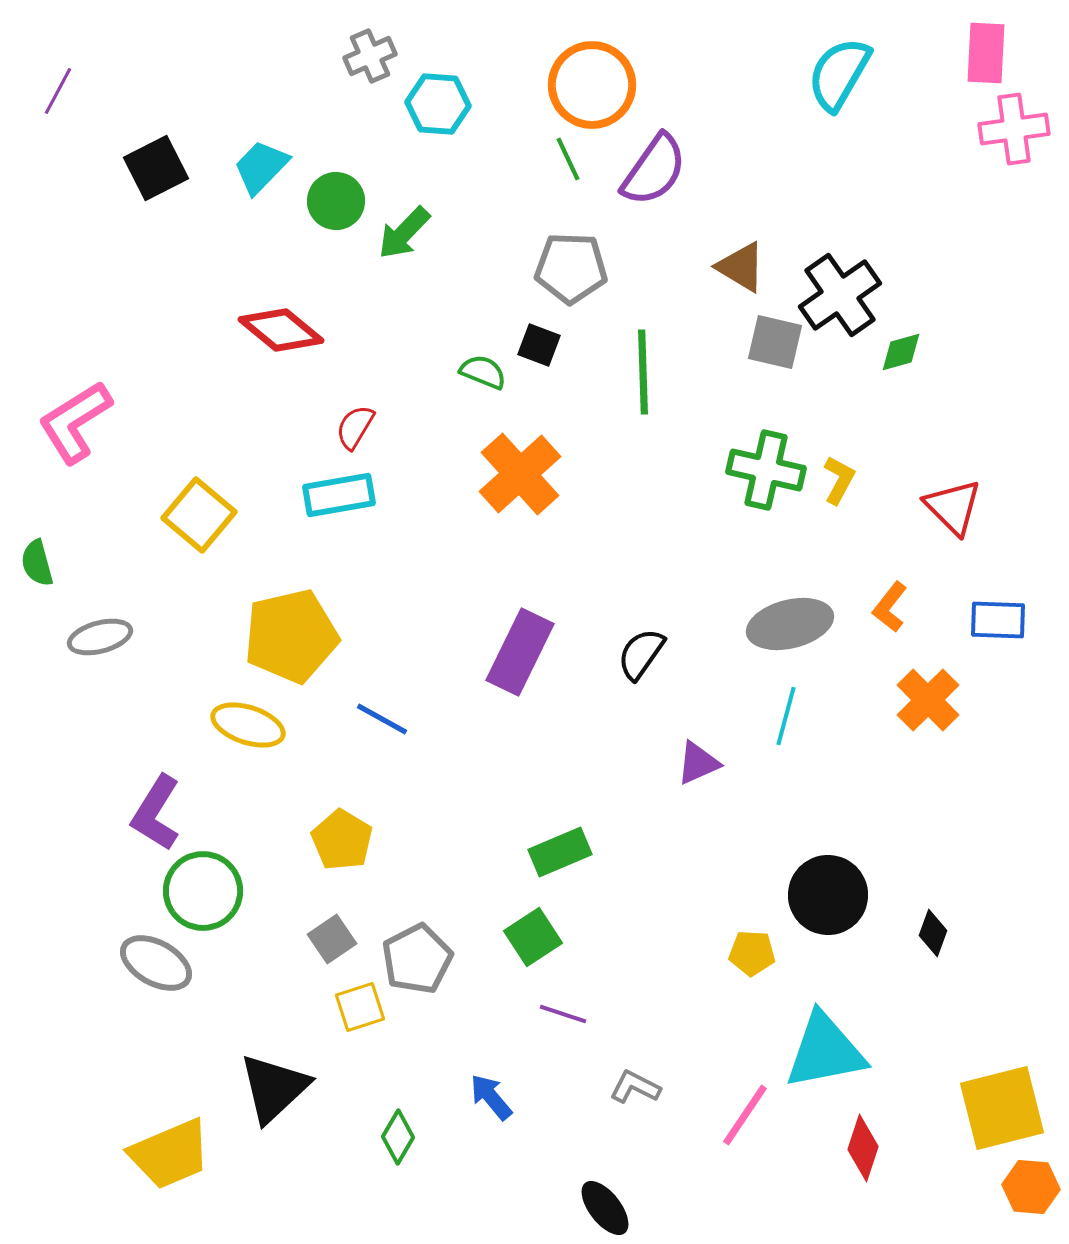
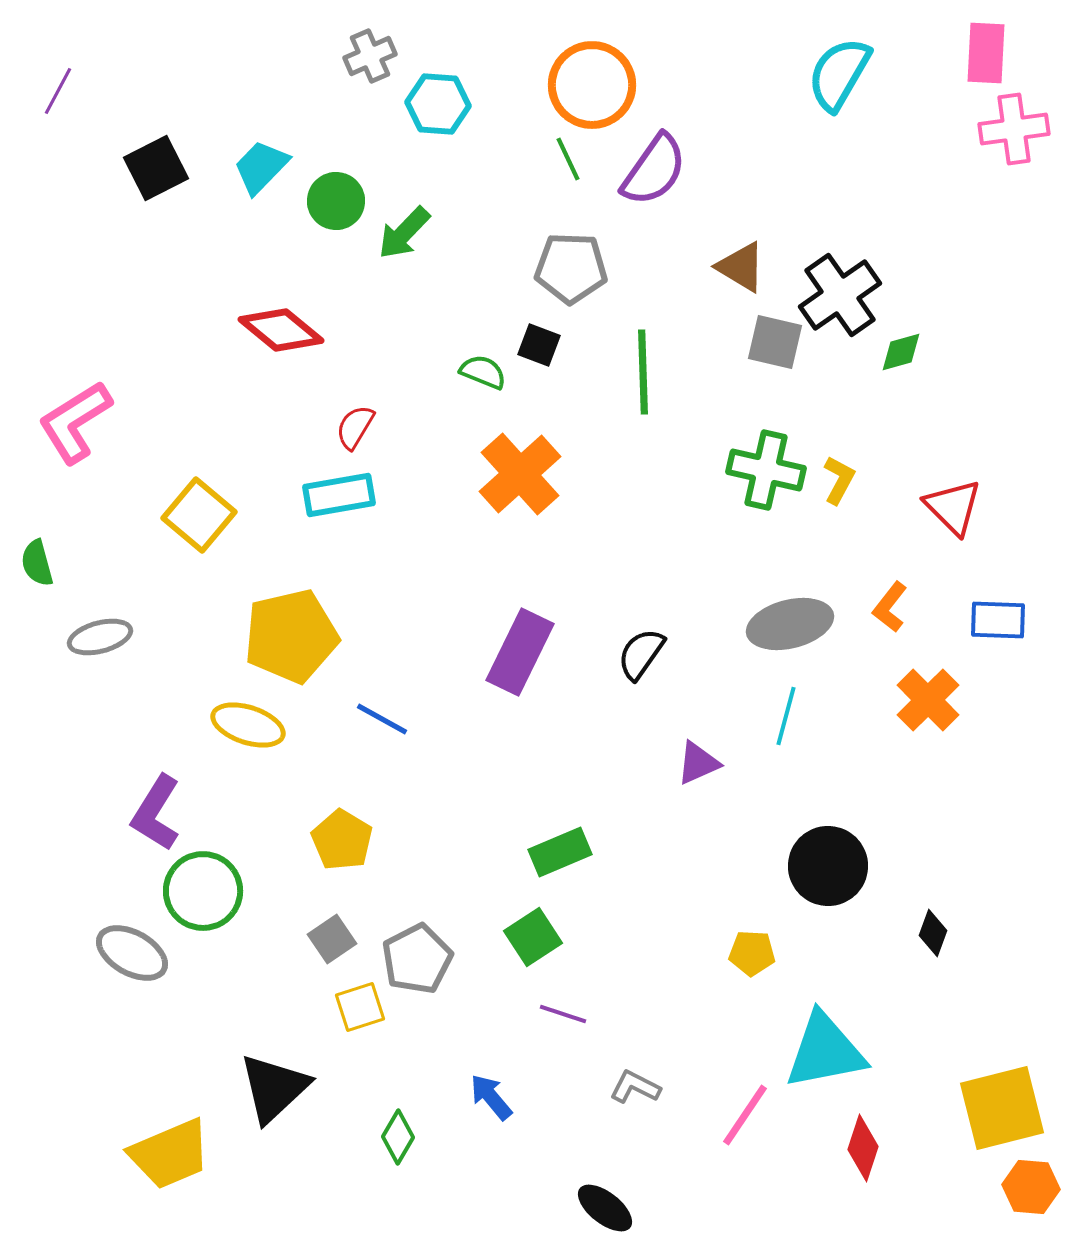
black circle at (828, 895): moved 29 px up
gray ellipse at (156, 963): moved 24 px left, 10 px up
black ellipse at (605, 1208): rotated 14 degrees counterclockwise
